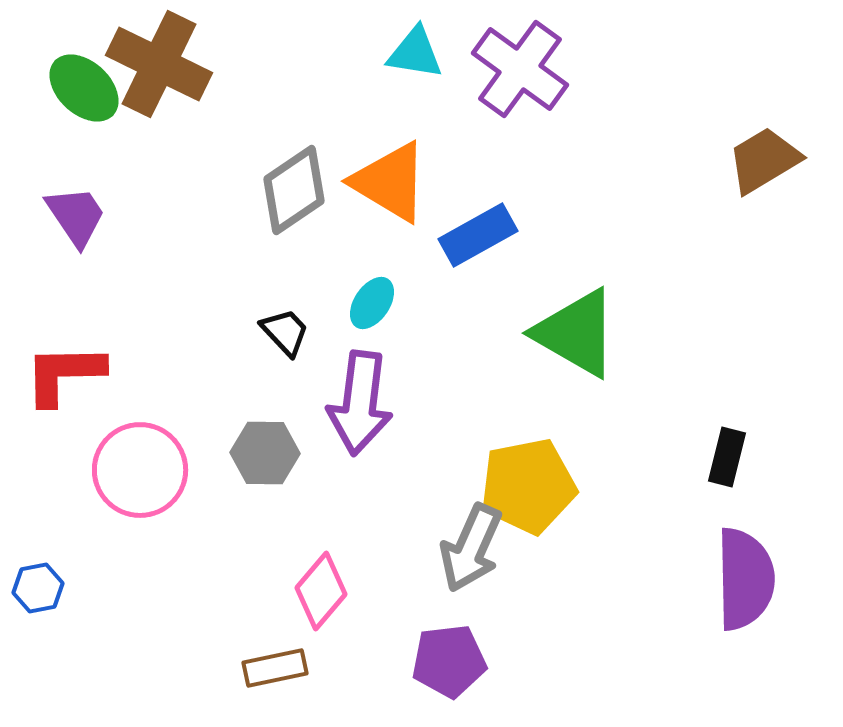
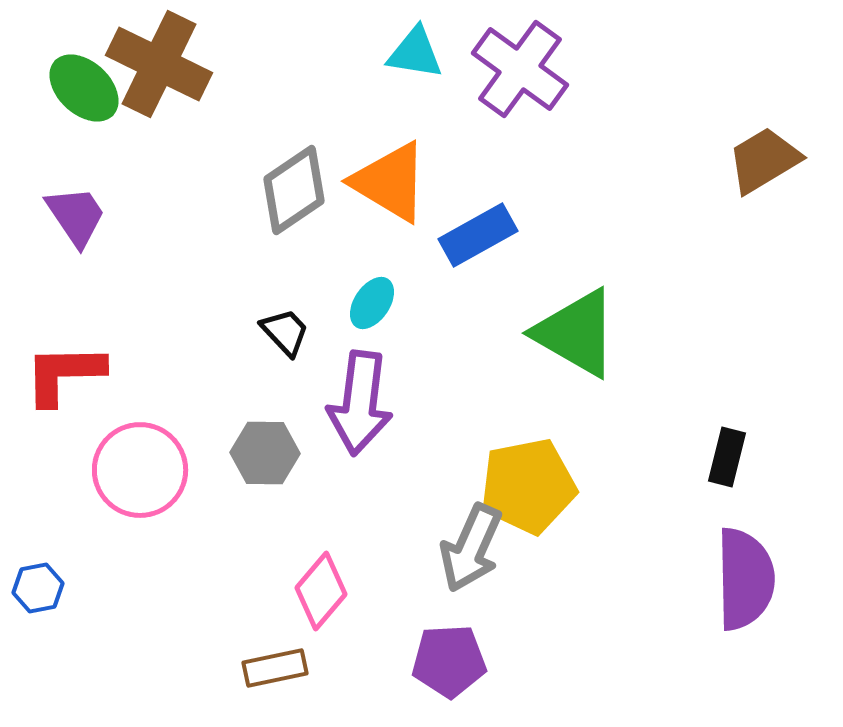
purple pentagon: rotated 4 degrees clockwise
